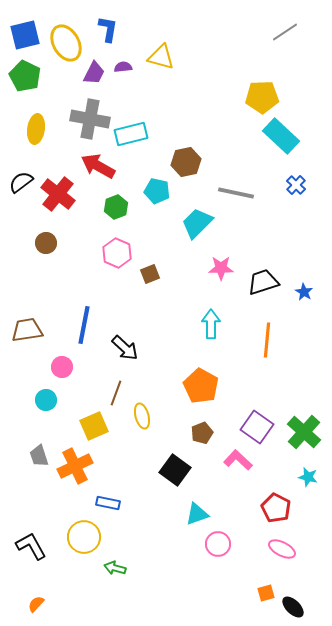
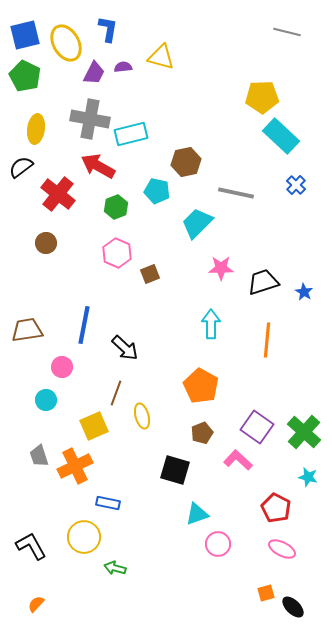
gray line at (285, 32): moved 2 px right; rotated 48 degrees clockwise
black semicircle at (21, 182): moved 15 px up
black square at (175, 470): rotated 20 degrees counterclockwise
